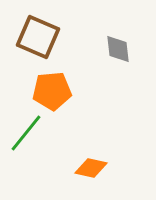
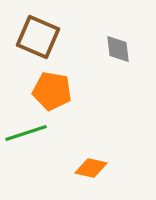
orange pentagon: rotated 15 degrees clockwise
green line: rotated 33 degrees clockwise
